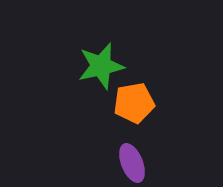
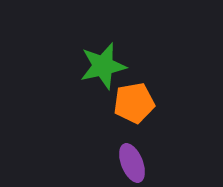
green star: moved 2 px right
